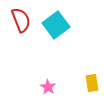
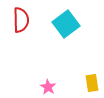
red semicircle: rotated 20 degrees clockwise
cyan square: moved 10 px right, 1 px up
